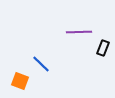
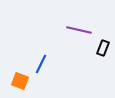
purple line: moved 2 px up; rotated 15 degrees clockwise
blue line: rotated 72 degrees clockwise
